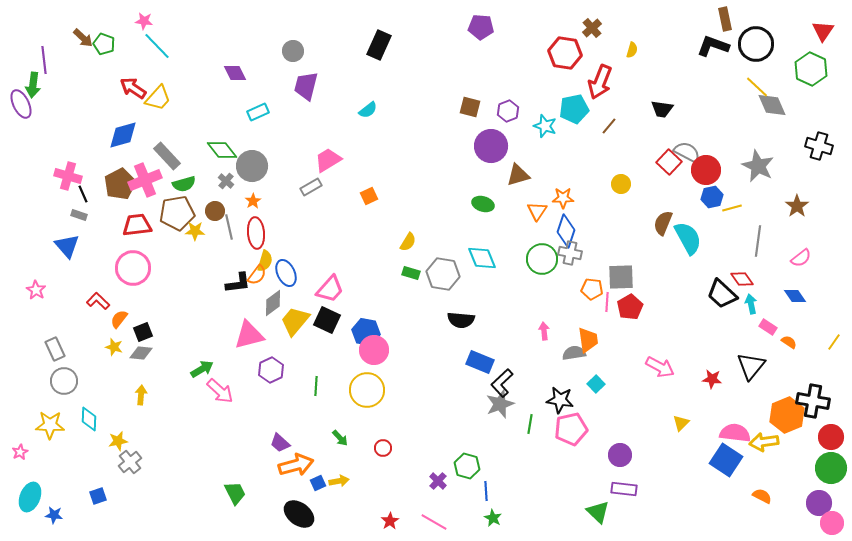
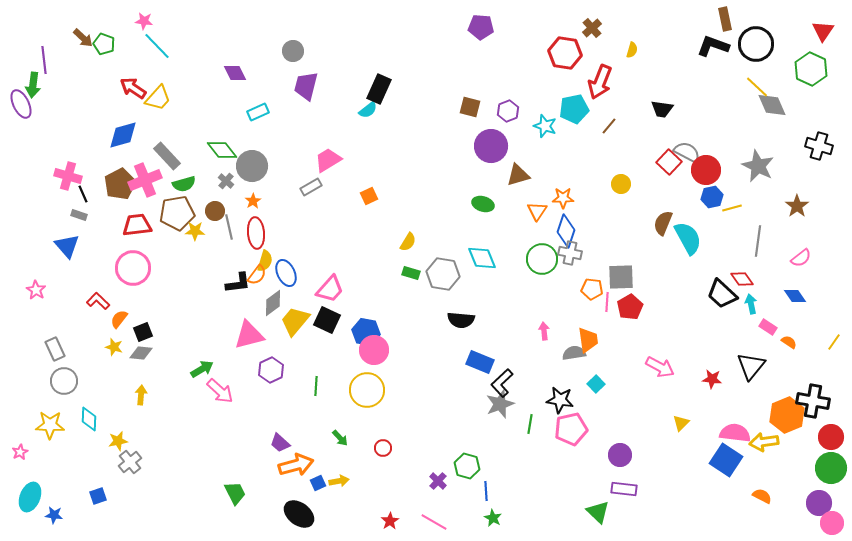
black rectangle at (379, 45): moved 44 px down
